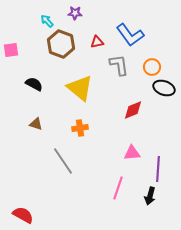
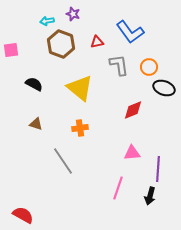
purple star: moved 2 px left, 1 px down; rotated 16 degrees clockwise
cyan arrow: rotated 56 degrees counterclockwise
blue L-shape: moved 3 px up
orange circle: moved 3 px left
